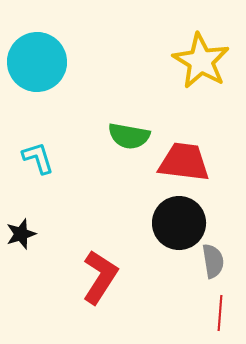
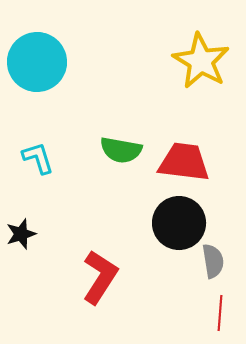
green semicircle: moved 8 px left, 14 px down
